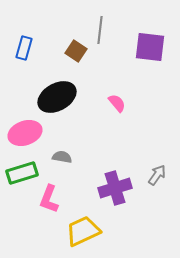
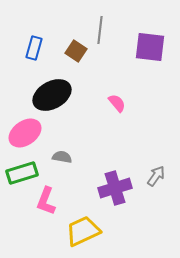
blue rectangle: moved 10 px right
black ellipse: moved 5 px left, 2 px up
pink ellipse: rotated 16 degrees counterclockwise
gray arrow: moved 1 px left, 1 px down
pink L-shape: moved 3 px left, 2 px down
